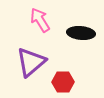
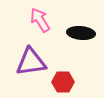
purple triangle: rotated 32 degrees clockwise
